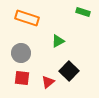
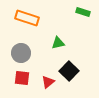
green triangle: moved 2 px down; rotated 16 degrees clockwise
